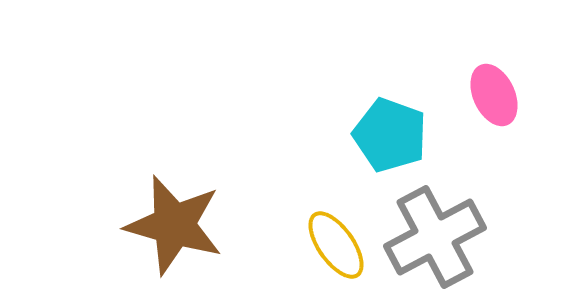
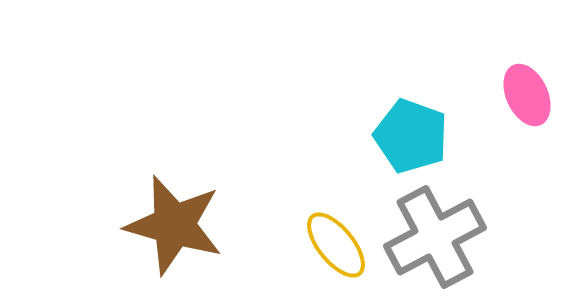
pink ellipse: moved 33 px right
cyan pentagon: moved 21 px right, 1 px down
yellow ellipse: rotated 4 degrees counterclockwise
